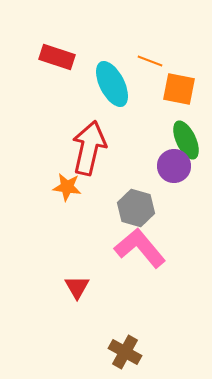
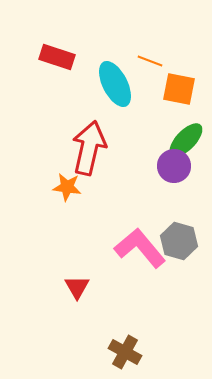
cyan ellipse: moved 3 px right
green ellipse: rotated 69 degrees clockwise
gray hexagon: moved 43 px right, 33 px down
